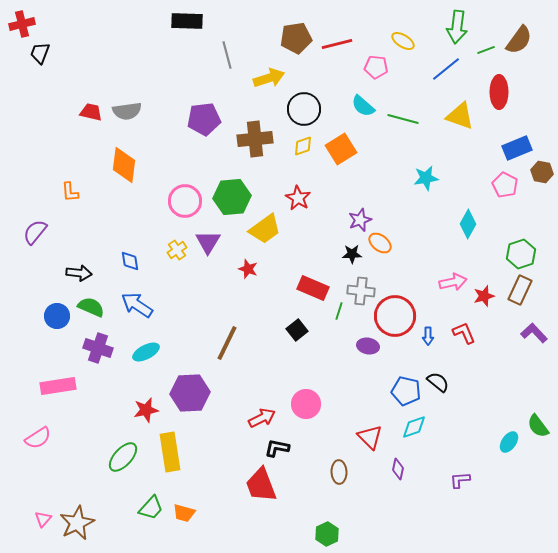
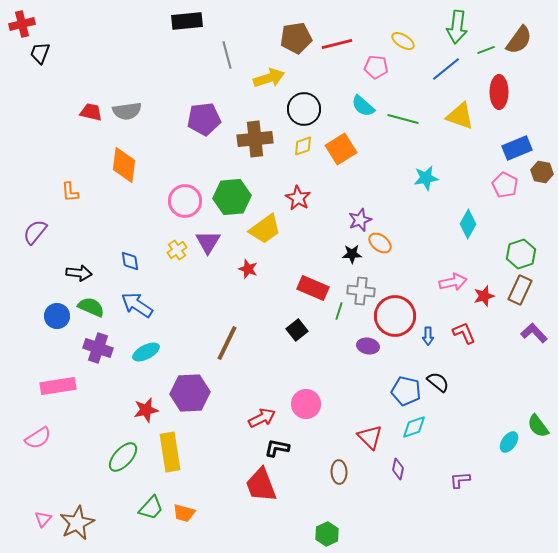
black rectangle at (187, 21): rotated 8 degrees counterclockwise
